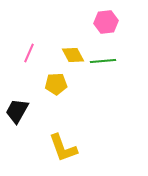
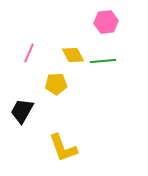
black trapezoid: moved 5 px right
